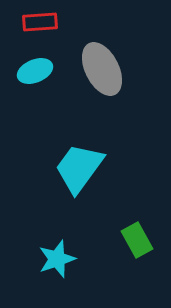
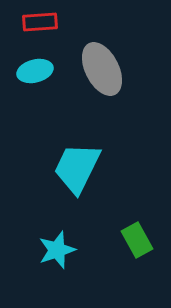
cyan ellipse: rotated 8 degrees clockwise
cyan trapezoid: moved 2 px left; rotated 10 degrees counterclockwise
cyan star: moved 9 px up
